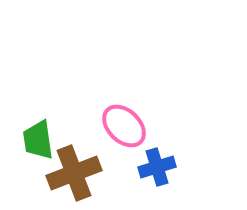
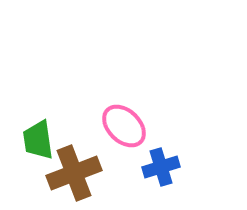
blue cross: moved 4 px right
